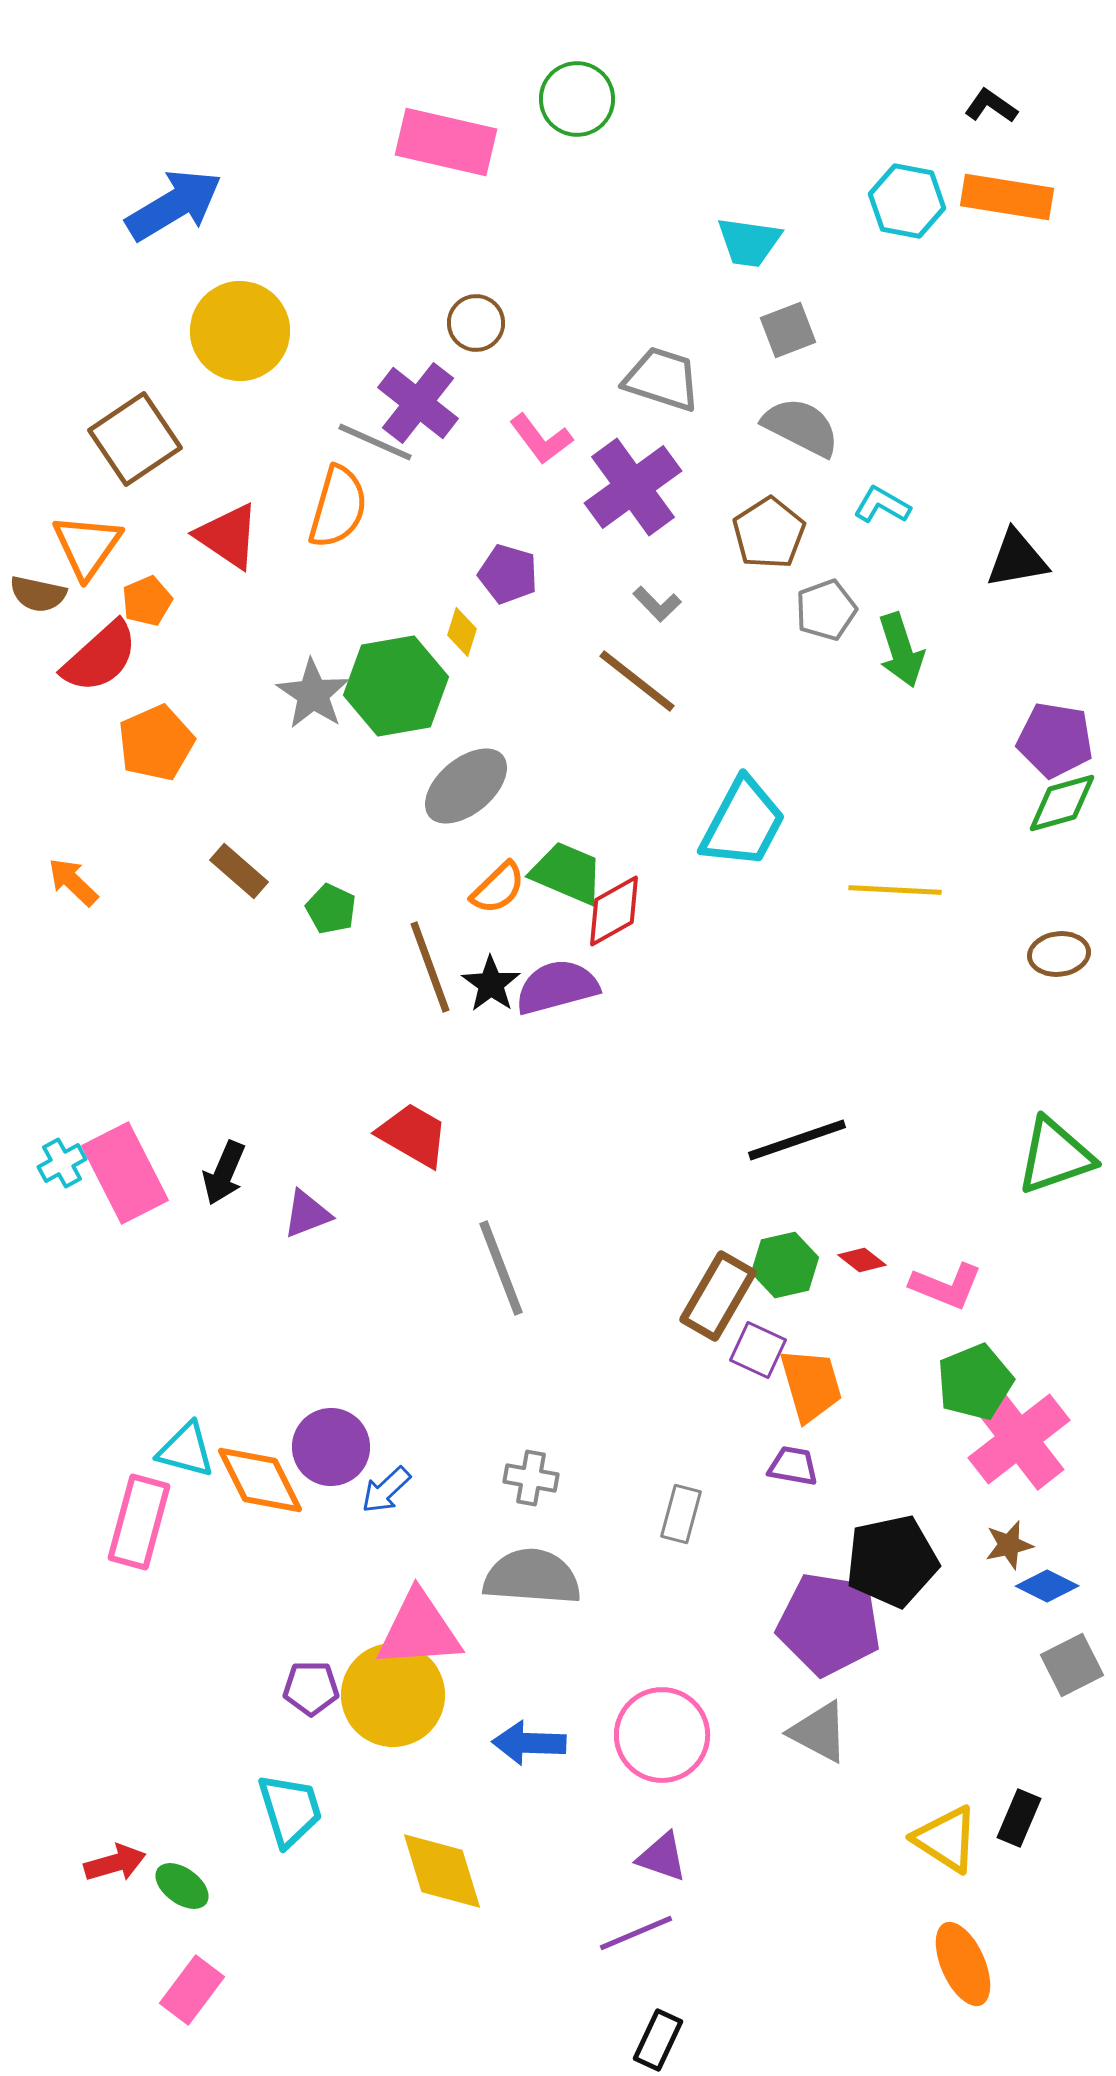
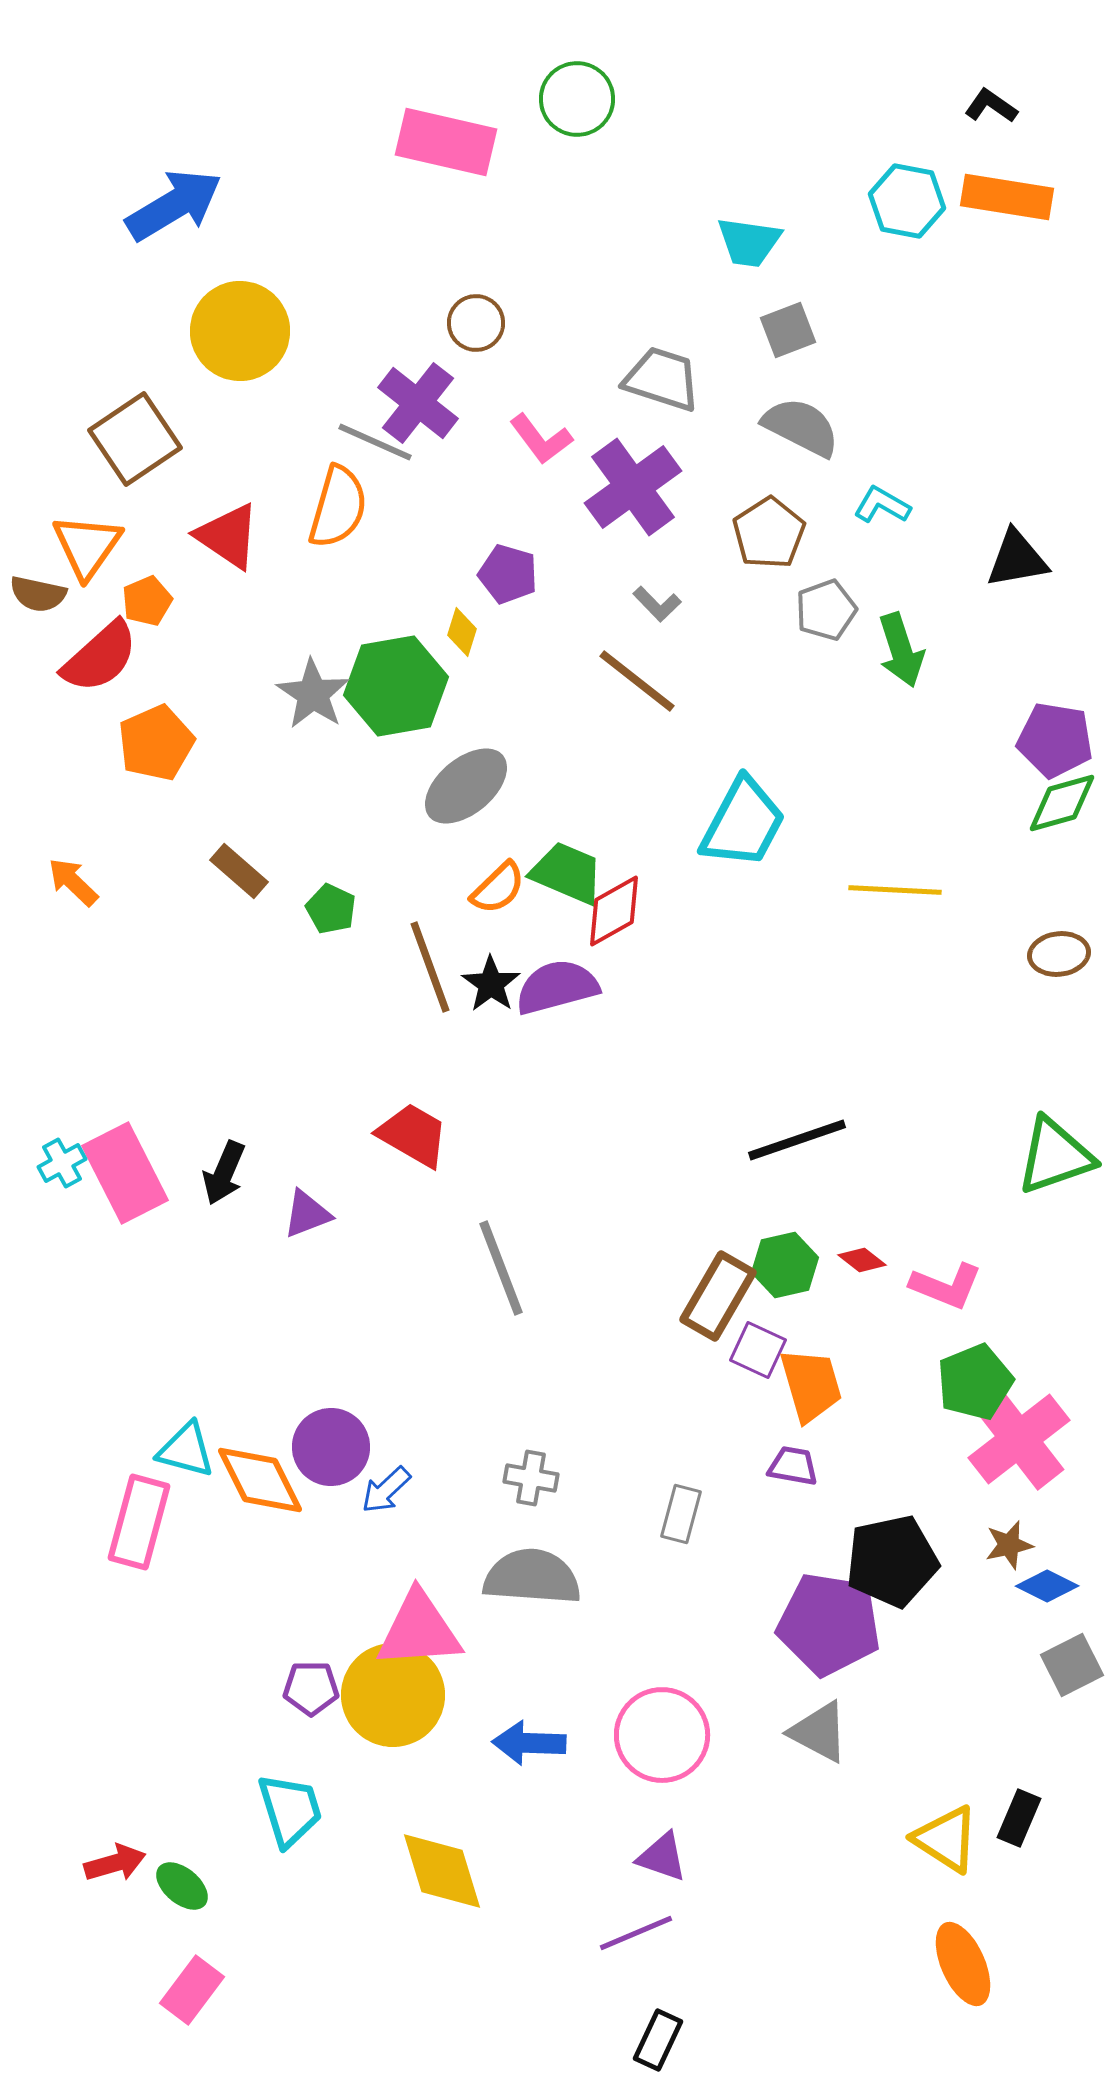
green ellipse at (182, 1886): rotated 4 degrees clockwise
